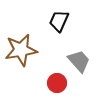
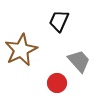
brown star: rotated 16 degrees counterclockwise
